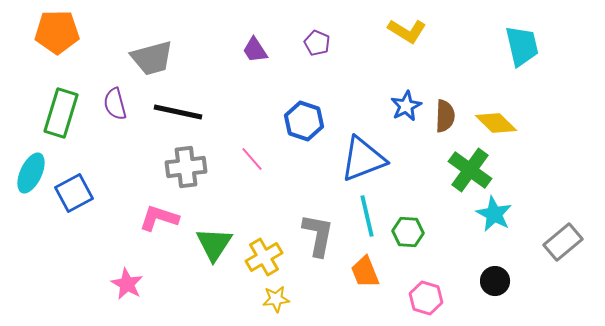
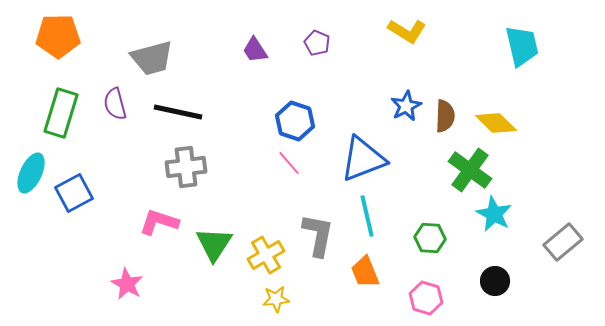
orange pentagon: moved 1 px right, 4 px down
blue hexagon: moved 9 px left
pink line: moved 37 px right, 4 px down
pink L-shape: moved 4 px down
green hexagon: moved 22 px right, 6 px down
yellow cross: moved 2 px right, 2 px up
